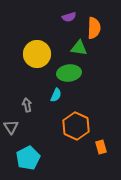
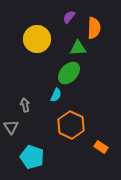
purple semicircle: rotated 144 degrees clockwise
green triangle: moved 1 px left; rotated 12 degrees counterclockwise
yellow circle: moved 15 px up
green ellipse: rotated 40 degrees counterclockwise
gray arrow: moved 2 px left
orange hexagon: moved 5 px left, 1 px up
orange rectangle: rotated 40 degrees counterclockwise
cyan pentagon: moved 4 px right, 1 px up; rotated 25 degrees counterclockwise
